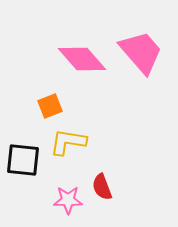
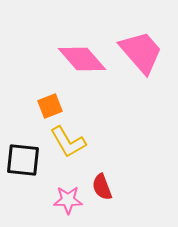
yellow L-shape: rotated 129 degrees counterclockwise
